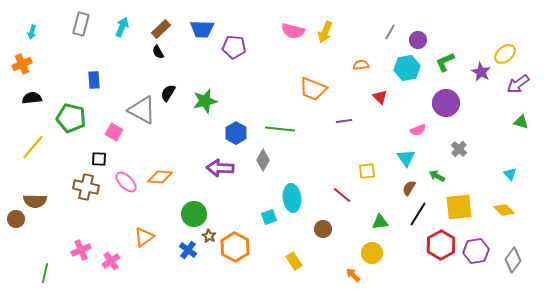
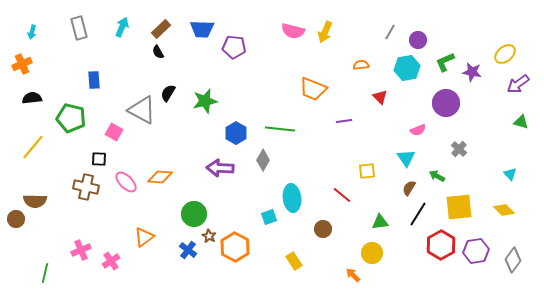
gray rectangle at (81, 24): moved 2 px left, 4 px down; rotated 30 degrees counterclockwise
purple star at (481, 72): moved 9 px left; rotated 18 degrees counterclockwise
